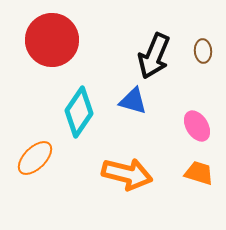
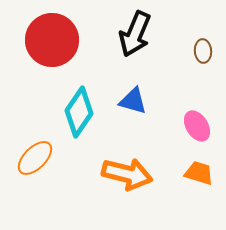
black arrow: moved 19 px left, 22 px up
